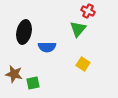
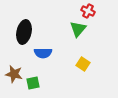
blue semicircle: moved 4 px left, 6 px down
